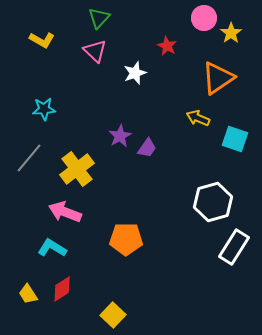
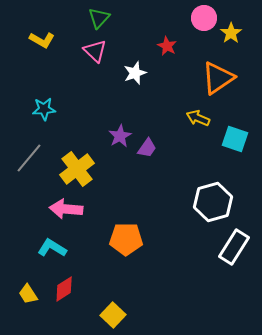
pink arrow: moved 1 px right, 3 px up; rotated 16 degrees counterclockwise
red diamond: moved 2 px right
